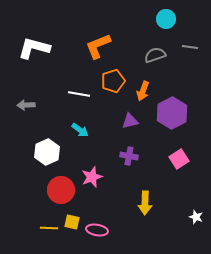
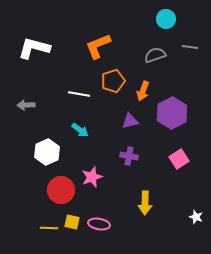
pink ellipse: moved 2 px right, 6 px up
